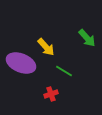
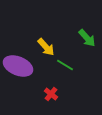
purple ellipse: moved 3 px left, 3 px down
green line: moved 1 px right, 6 px up
red cross: rotated 32 degrees counterclockwise
